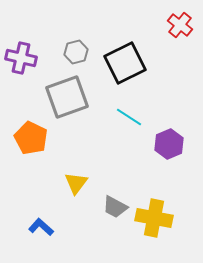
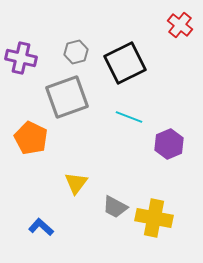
cyan line: rotated 12 degrees counterclockwise
